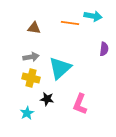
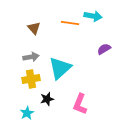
brown triangle: rotated 40 degrees clockwise
purple semicircle: rotated 128 degrees counterclockwise
yellow cross: moved 1 px down; rotated 24 degrees counterclockwise
black star: rotated 24 degrees counterclockwise
